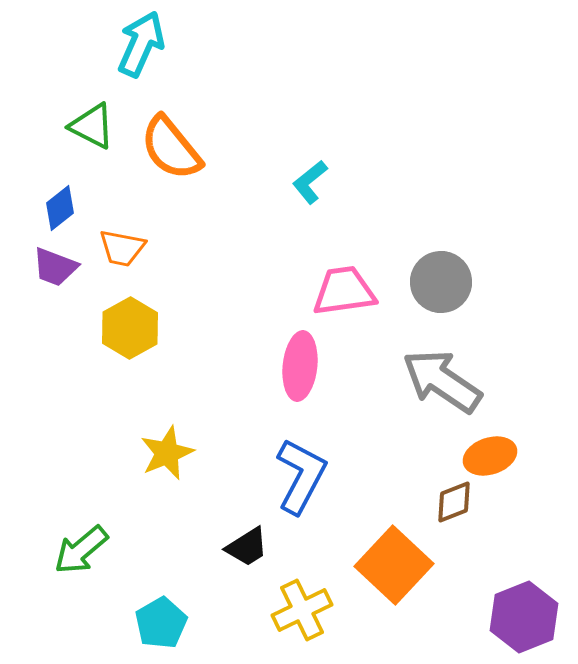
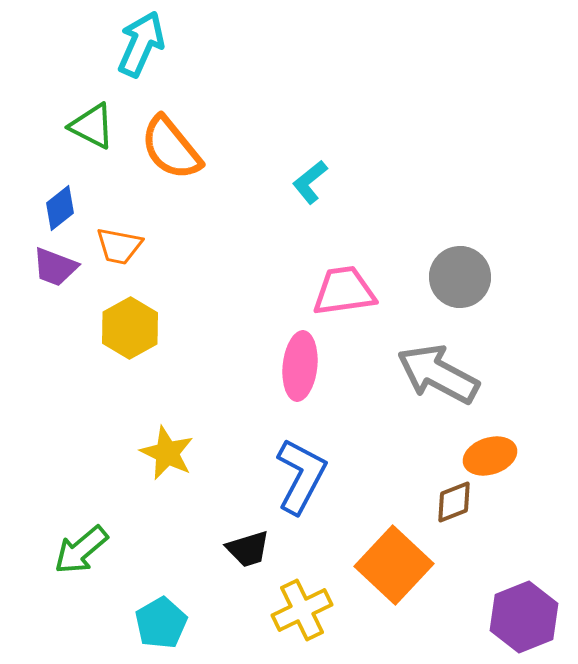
orange trapezoid: moved 3 px left, 2 px up
gray circle: moved 19 px right, 5 px up
gray arrow: moved 4 px left, 7 px up; rotated 6 degrees counterclockwise
yellow star: rotated 24 degrees counterclockwise
black trapezoid: moved 1 px right, 2 px down; rotated 15 degrees clockwise
